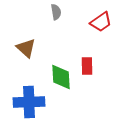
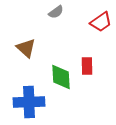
gray semicircle: rotated 63 degrees clockwise
